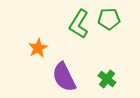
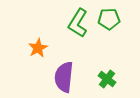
green L-shape: moved 1 px left, 1 px up
purple semicircle: rotated 32 degrees clockwise
